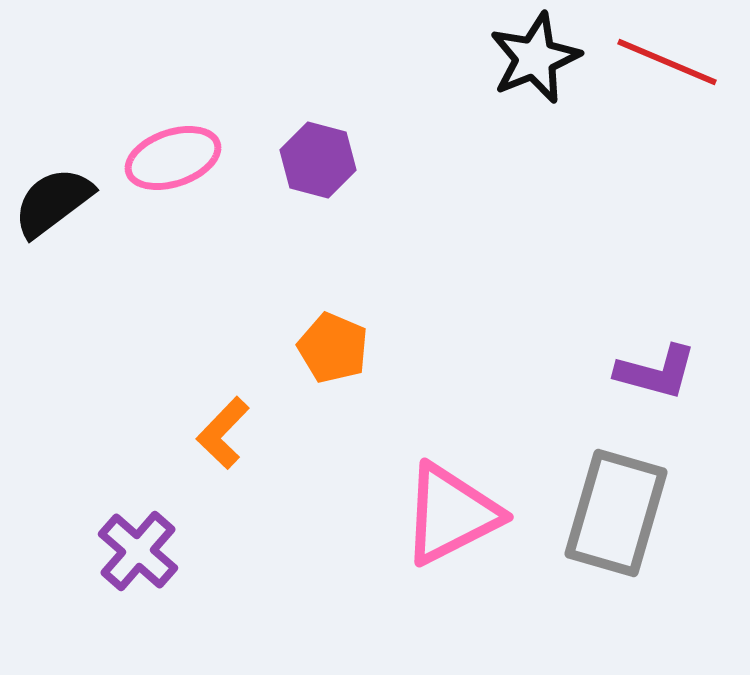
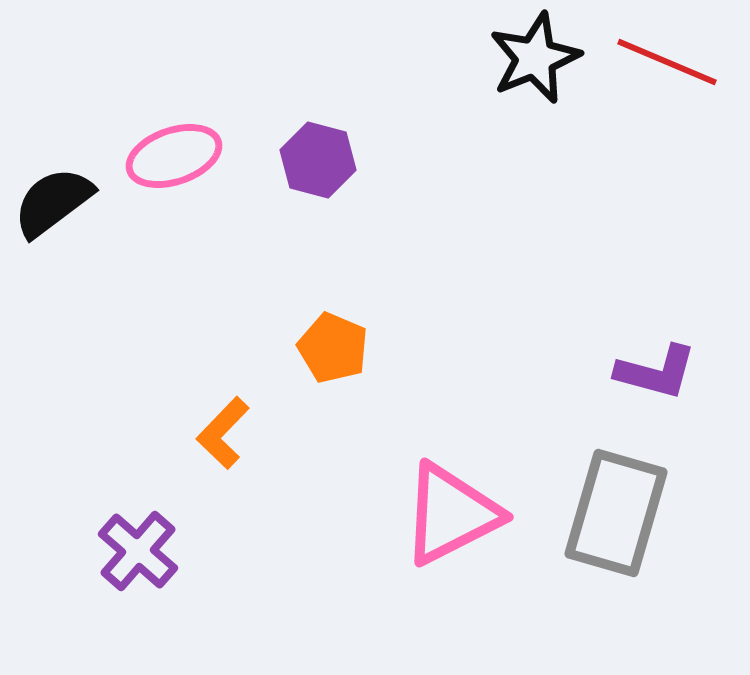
pink ellipse: moved 1 px right, 2 px up
